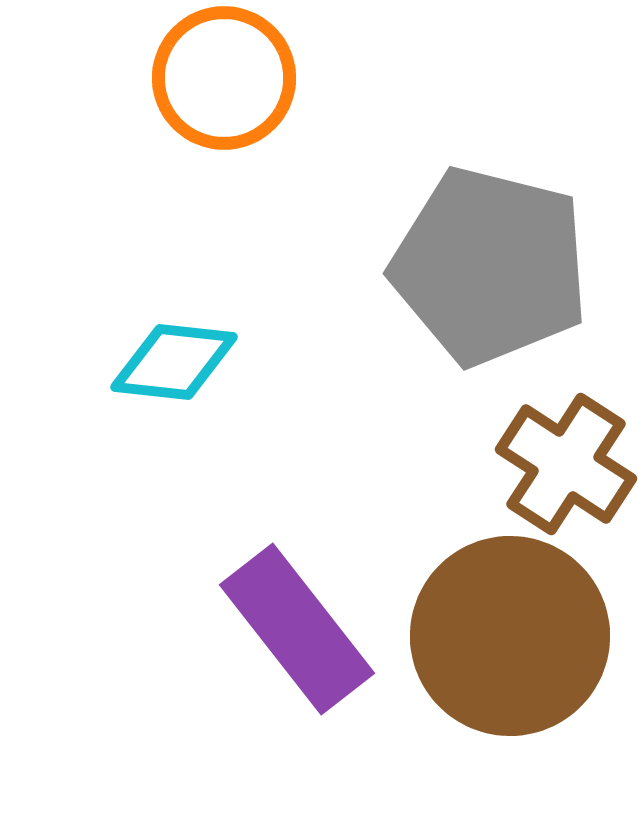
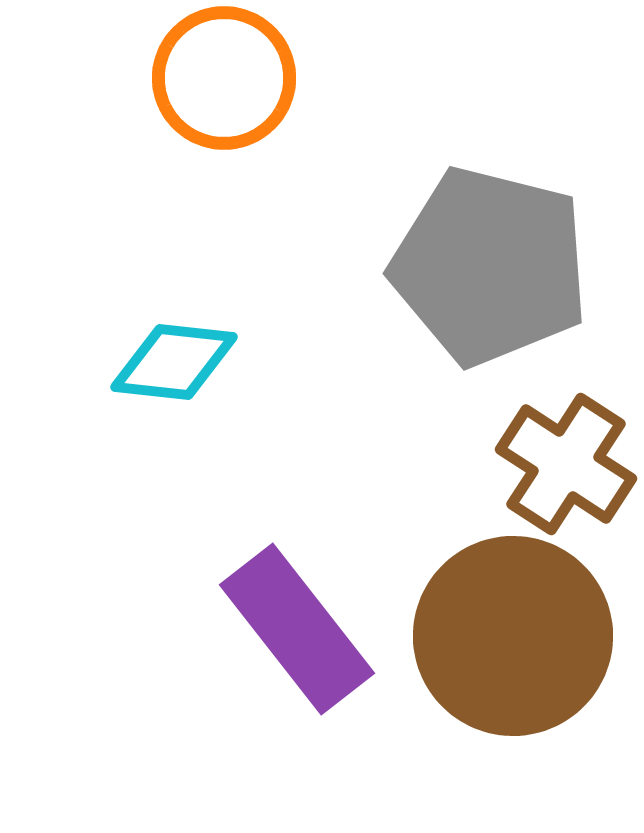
brown circle: moved 3 px right
